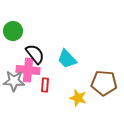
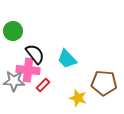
red rectangle: moved 2 px left; rotated 40 degrees clockwise
